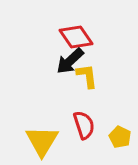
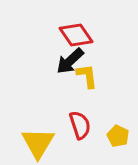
red diamond: moved 2 px up
red semicircle: moved 4 px left
yellow pentagon: moved 2 px left, 1 px up
yellow triangle: moved 4 px left, 2 px down
